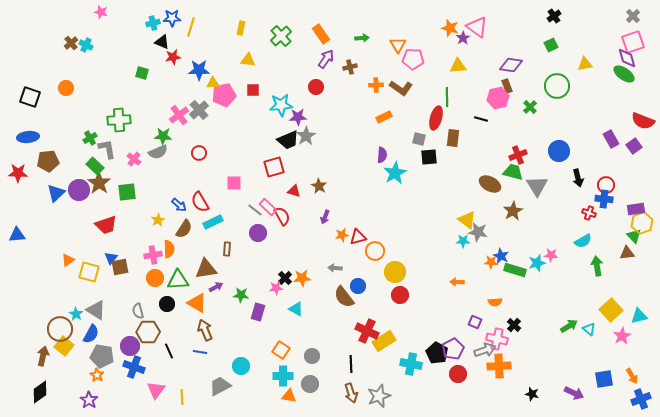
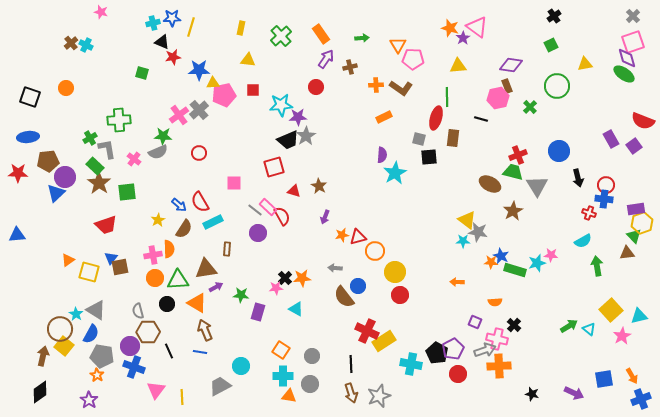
purple circle at (79, 190): moved 14 px left, 13 px up
